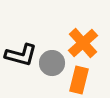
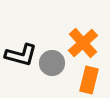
orange rectangle: moved 10 px right
